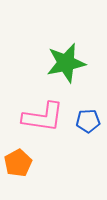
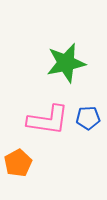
pink L-shape: moved 5 px right, 3 px down
blue pentagon: moved 3 px up
